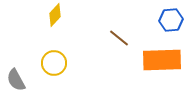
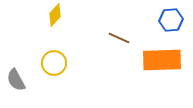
brown line: rotated 15 degrees counterclockwise
